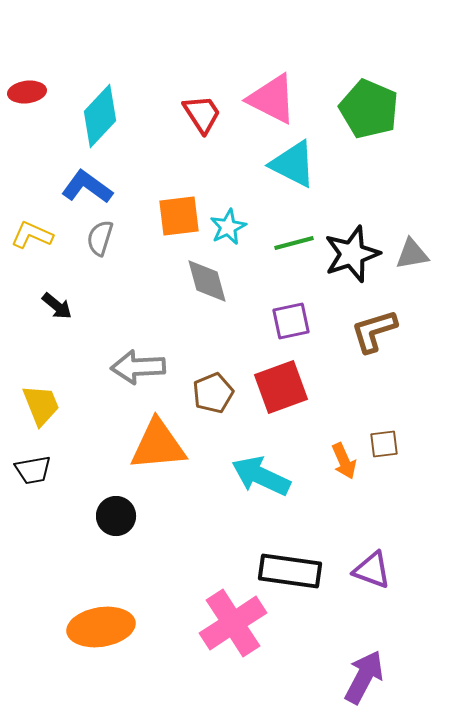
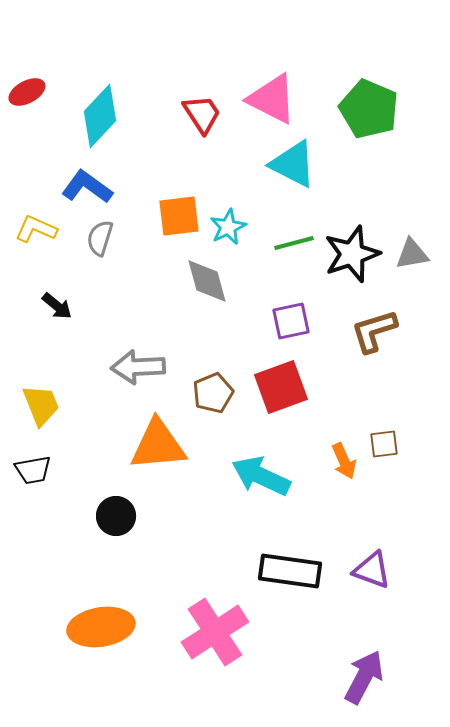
red ellipse: rotated 21 degrees counterclockwise
yellow L-shape: moved 4 px right, 6 px up
pink cross: moved 18 px left, 9 px down
